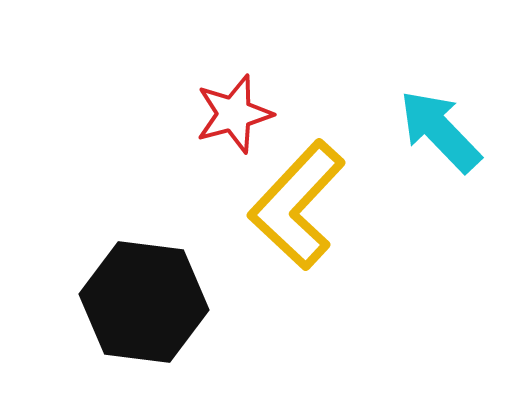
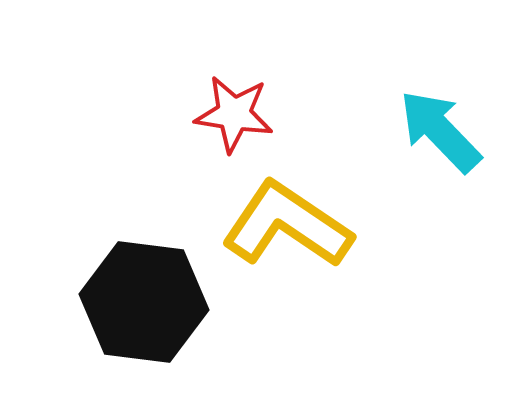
red star: rotated 24 degrees clockwise
yellow L-shape: moved 10 px left, 20 px down; rotated 81 degrees clockwise
